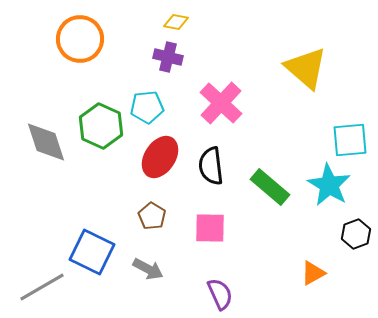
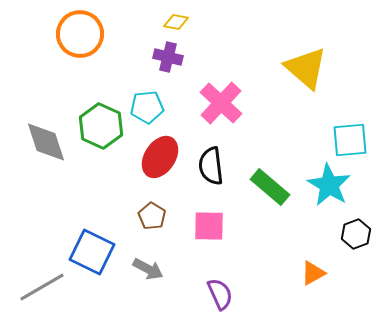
orange circle: moved 5 px up
pink square: moved 1 px left, 2 px up
